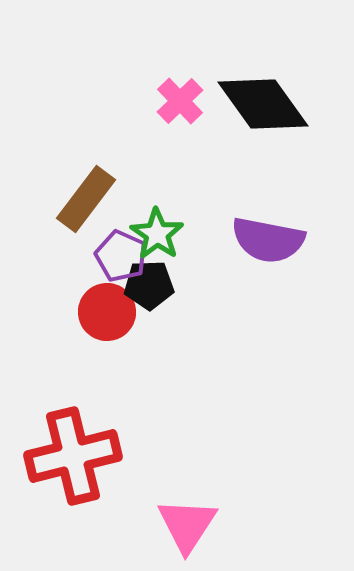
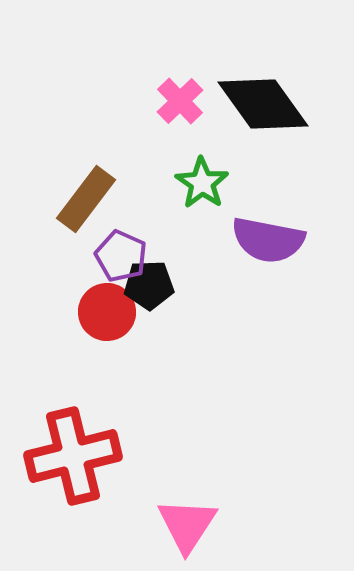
green star: moved 45 px right, 51 px up
